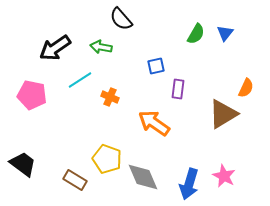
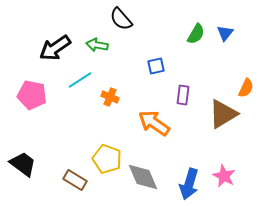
green arrow: moved 4 px left, 2 px up
purple rectangle: moved 5 px right, 6 px down
